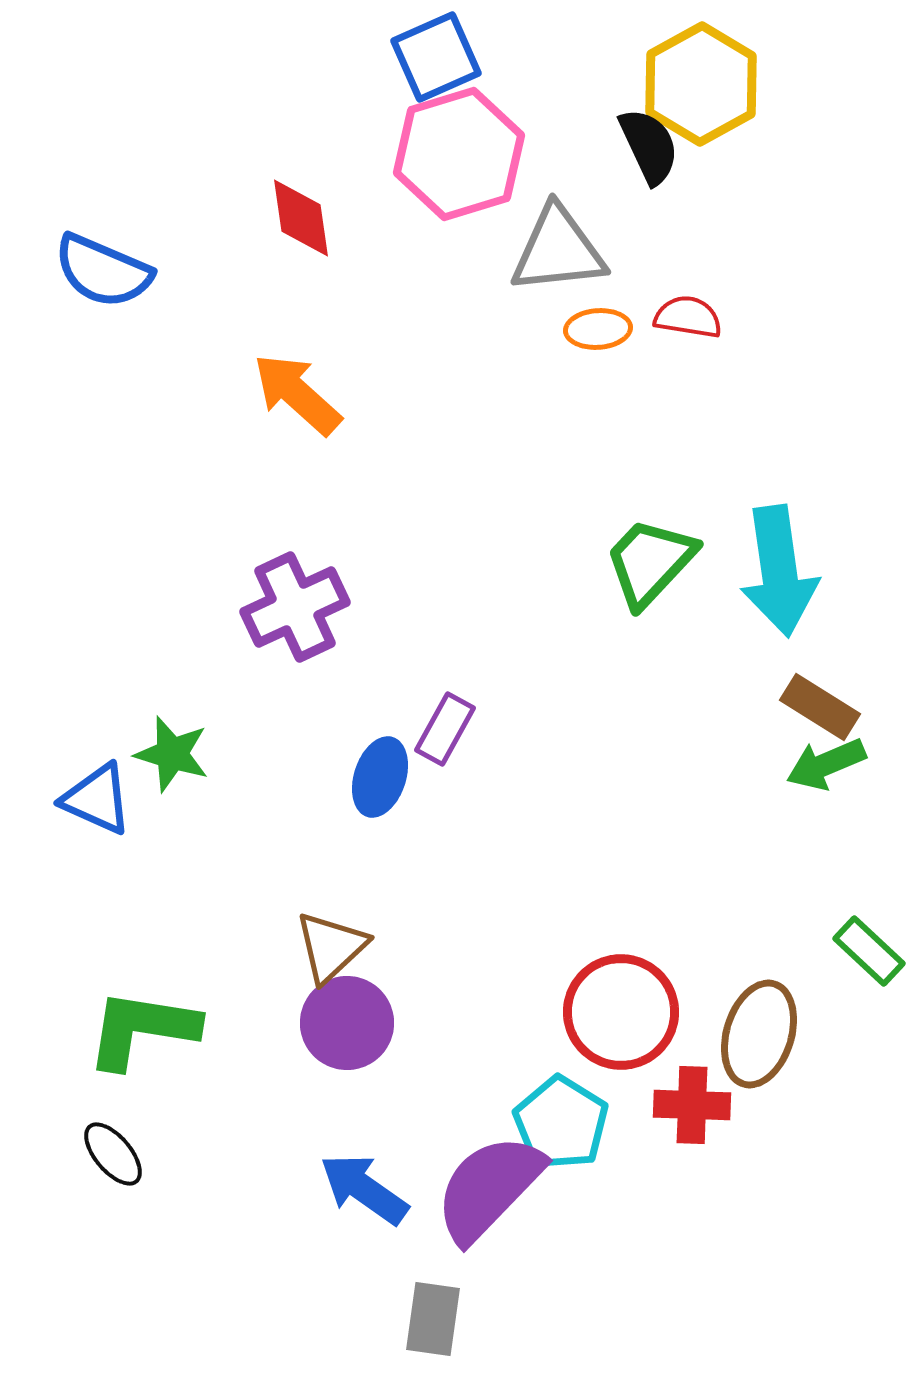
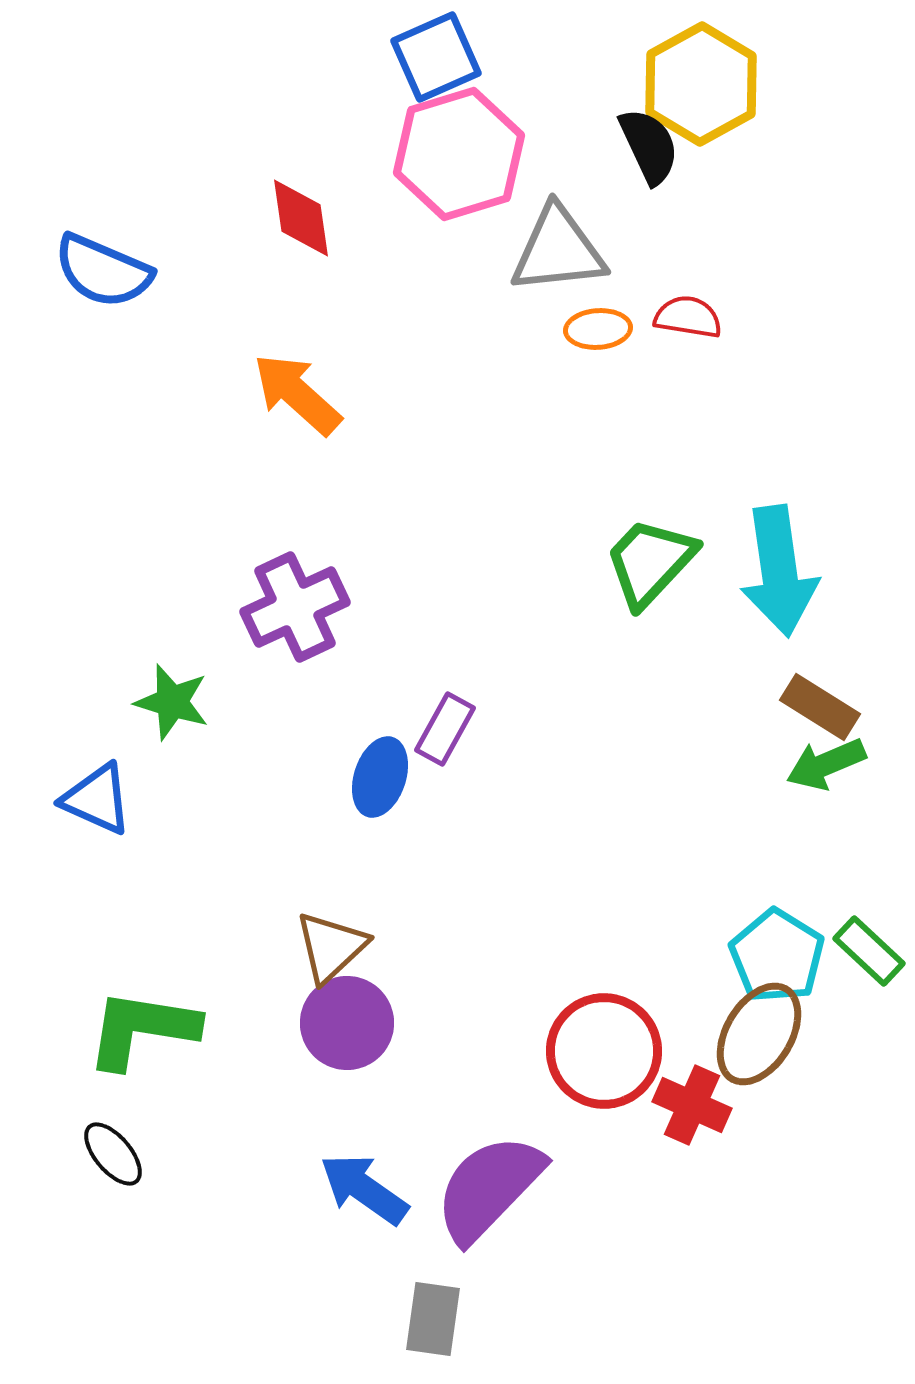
green star: moved 52 px up
red circle: moved 17 px left, 39 px down
brown ellipse: rotated 14 degrees clockwise
red cross: rotated 22 degrees clockwise
cyan pentagon: moved 216 px right, 167 px up
